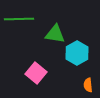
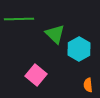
green triangle: rotated 35 degrees clockwise
cyan hexagon: moved 2 px right, 4 px up
pink square: moved 2 px down
